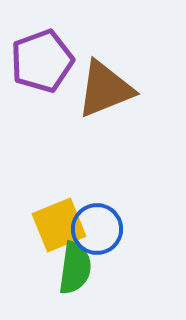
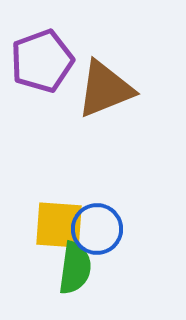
yellow square: rotated 26 degrees clockwise
